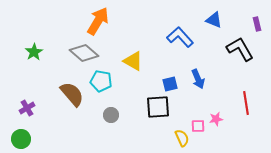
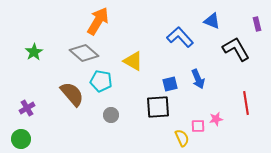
blue triangle: moved 2 px left, 1 px down
black L-shape: moved 4 px left
